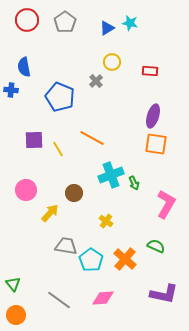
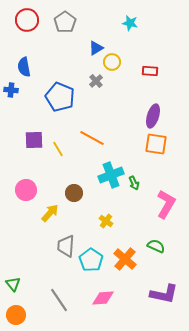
blue triangle: moved 11 px left, 20 px down
gray trapezoid: rotated 95 degrees counterclockwise
gray line: rotated 20 degrees clockwise
